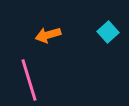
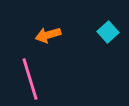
pink line: moved 1 px right, 1 px up
